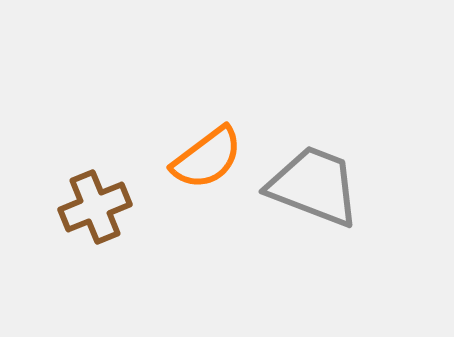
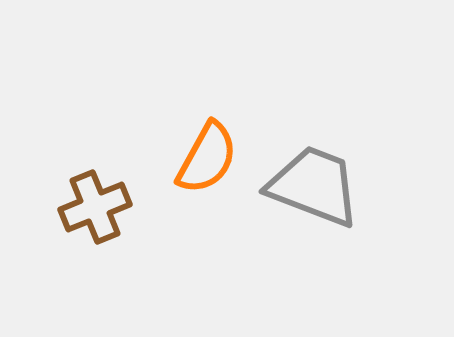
orange semicircle: rotated 24 degrees counterclockwise
